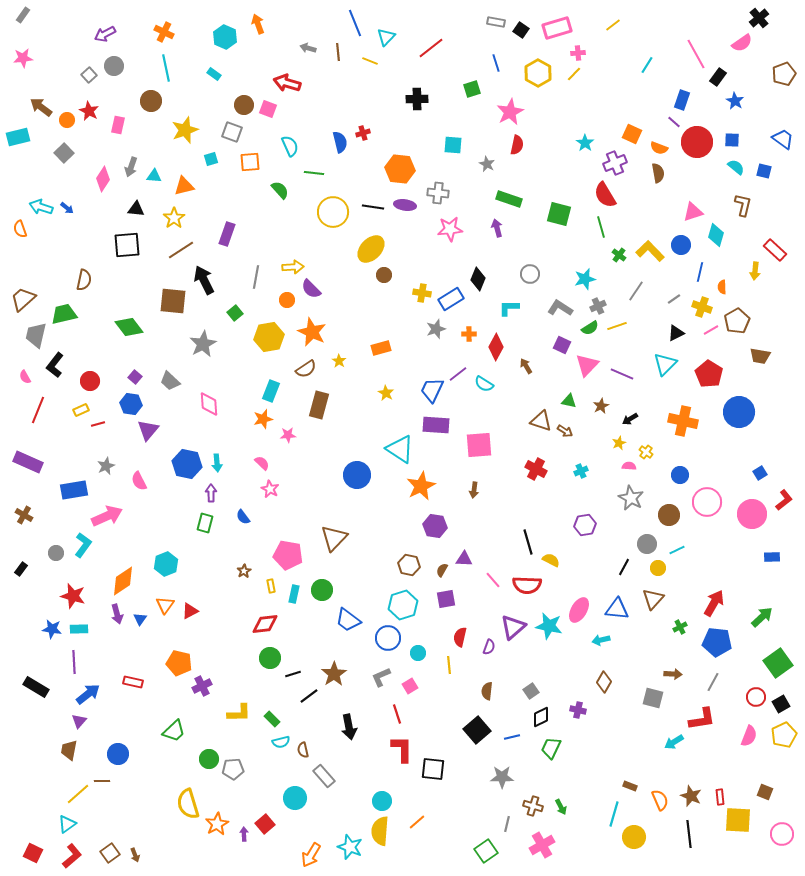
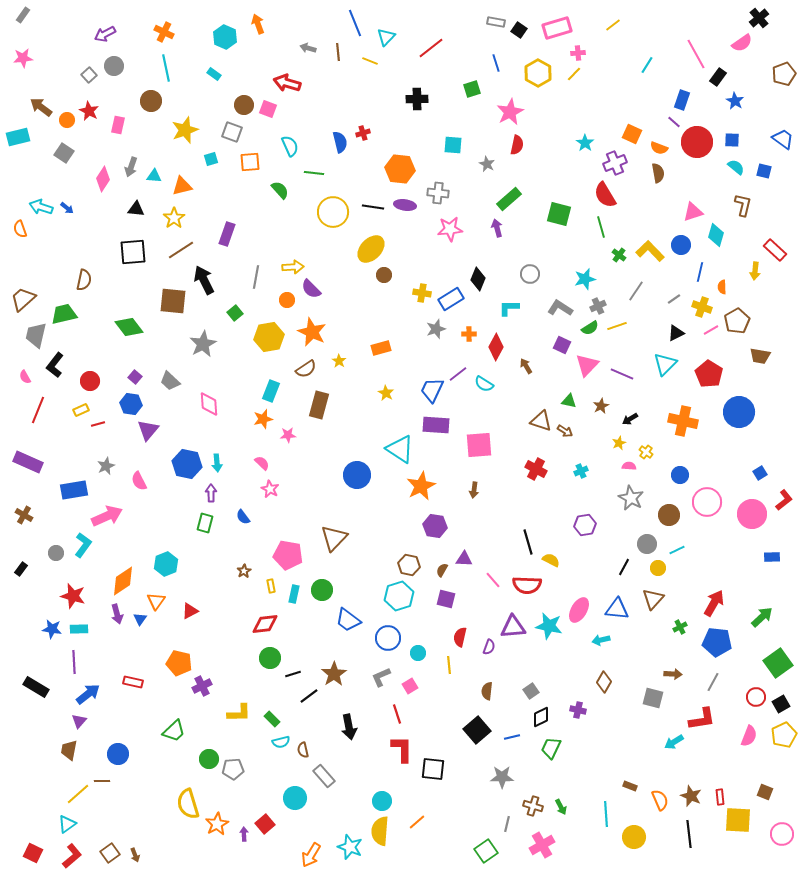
black square at (521, 30): moved 2 px left
gray square at (64, 153): rotated 12 degrees counterclockwise
orange triangle at (184, 186): moved 2 px left
green rectangle at (509, 199): rotated 60 degrees counterclockwise
black square at (127, 245): moved 6 px right, 7 px down
purple square at (446, 599): rotated 24 degrees clockwise
orange triangle at (165, 605): moved 9 px left, 4 px up
cyan hexagon at (403, 605): moved 4 px left, 9 px up
purple triangle at (513, 627): rotated 36 degrees clockwise
cyan line at (614, 814): moved 8 px left; rotated 20 degrees counterclockwise
